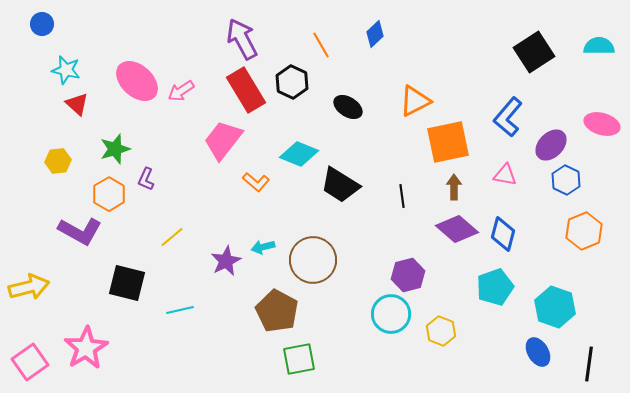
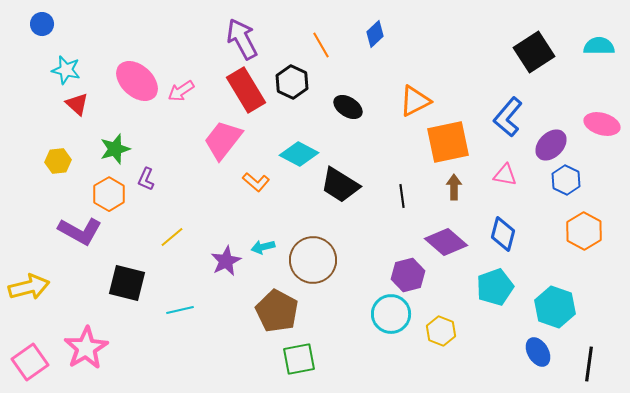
cyan diamond at (299, 154): rotated 6 degrees clockwise
purple diamond at (457, 229): moved 11 px left, 13 px down
orange hexagon at (584, 231): rotated 9 degrees counterclockwise
